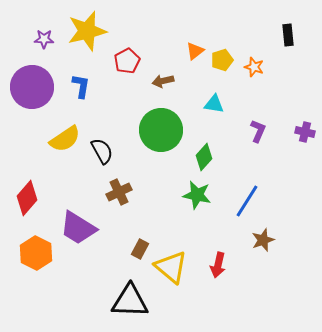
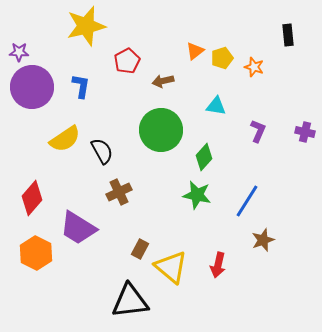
yellow star: moved 1 px left, 5 px up
purple star: moved 25 px left, 13 px down
yellow pentagon: moved 2 px up
cyan triangle: moved 2 px right, 2 px down
red diamond: moved 5 px right
black triangle: rotated 9 degrees counterclockwise
